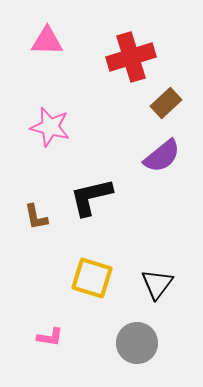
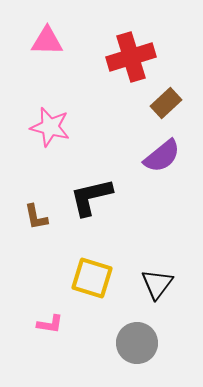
pink L-shape: moved 13 px up
